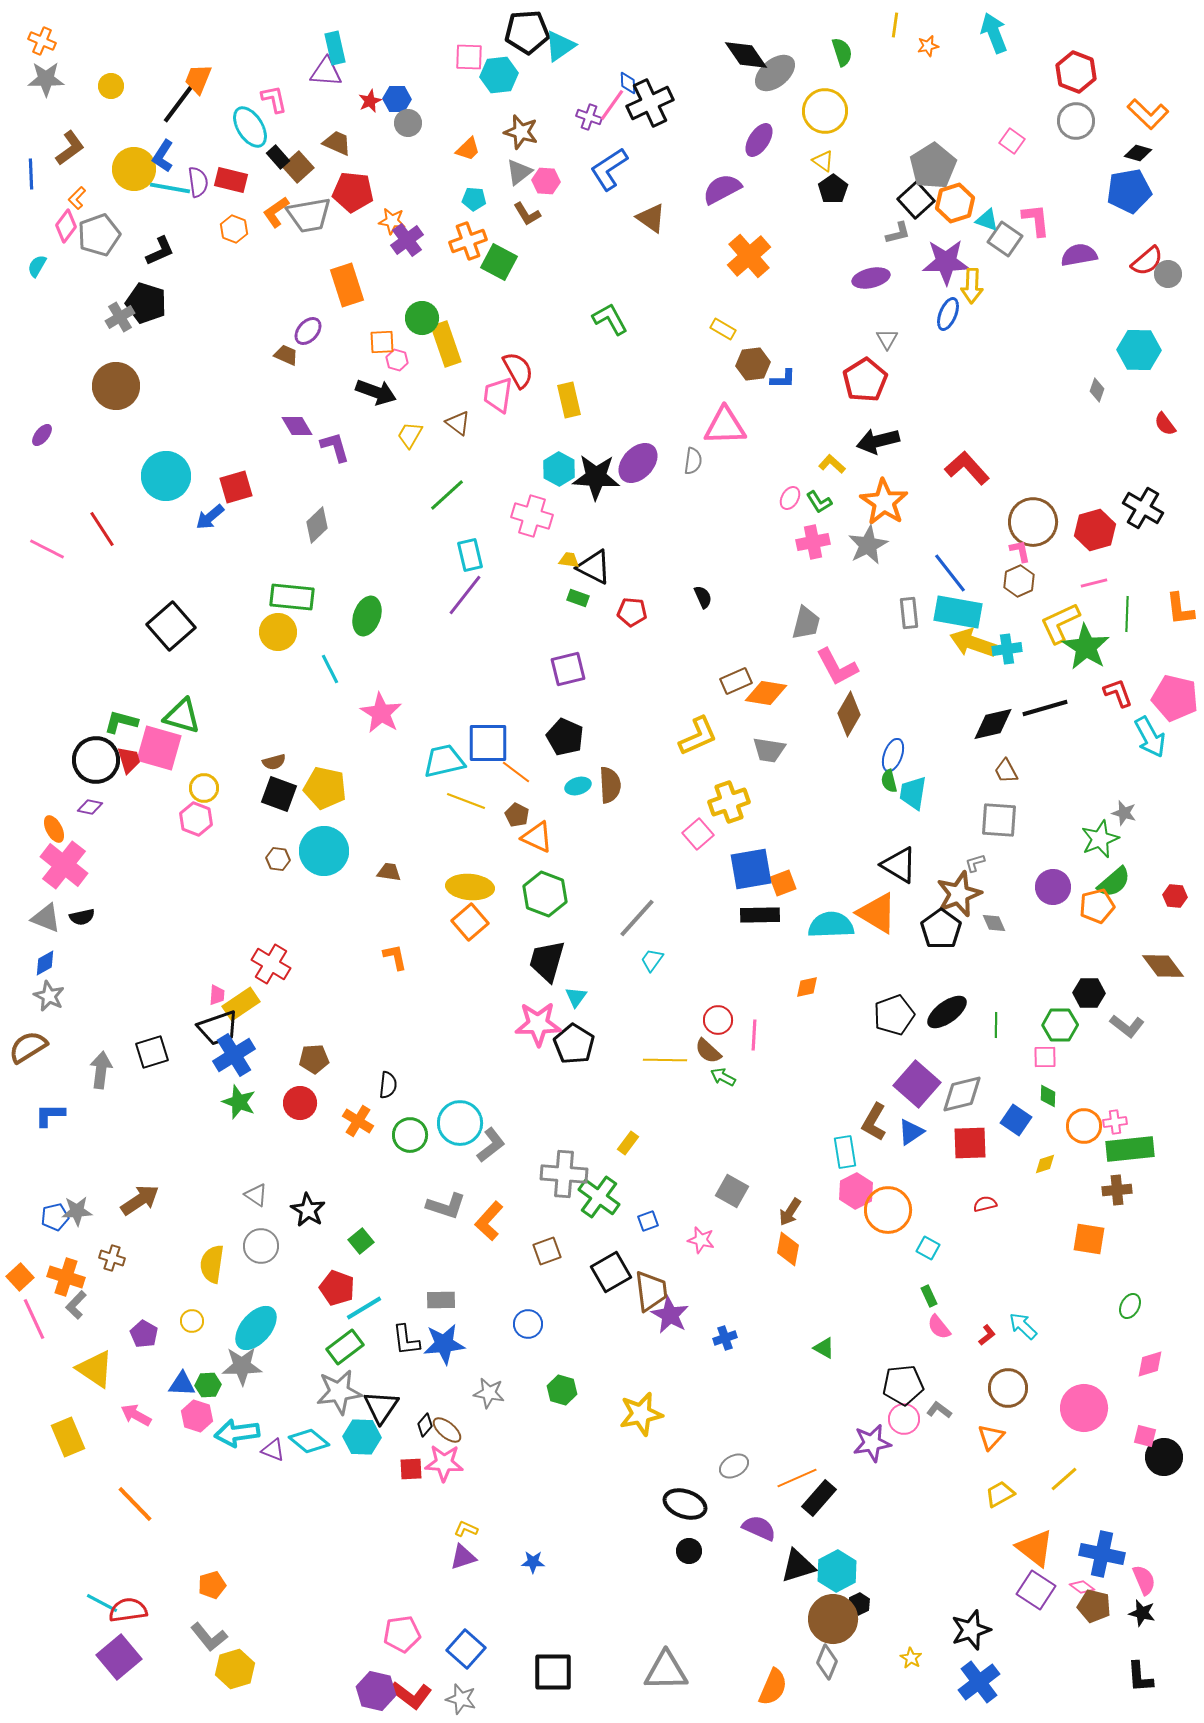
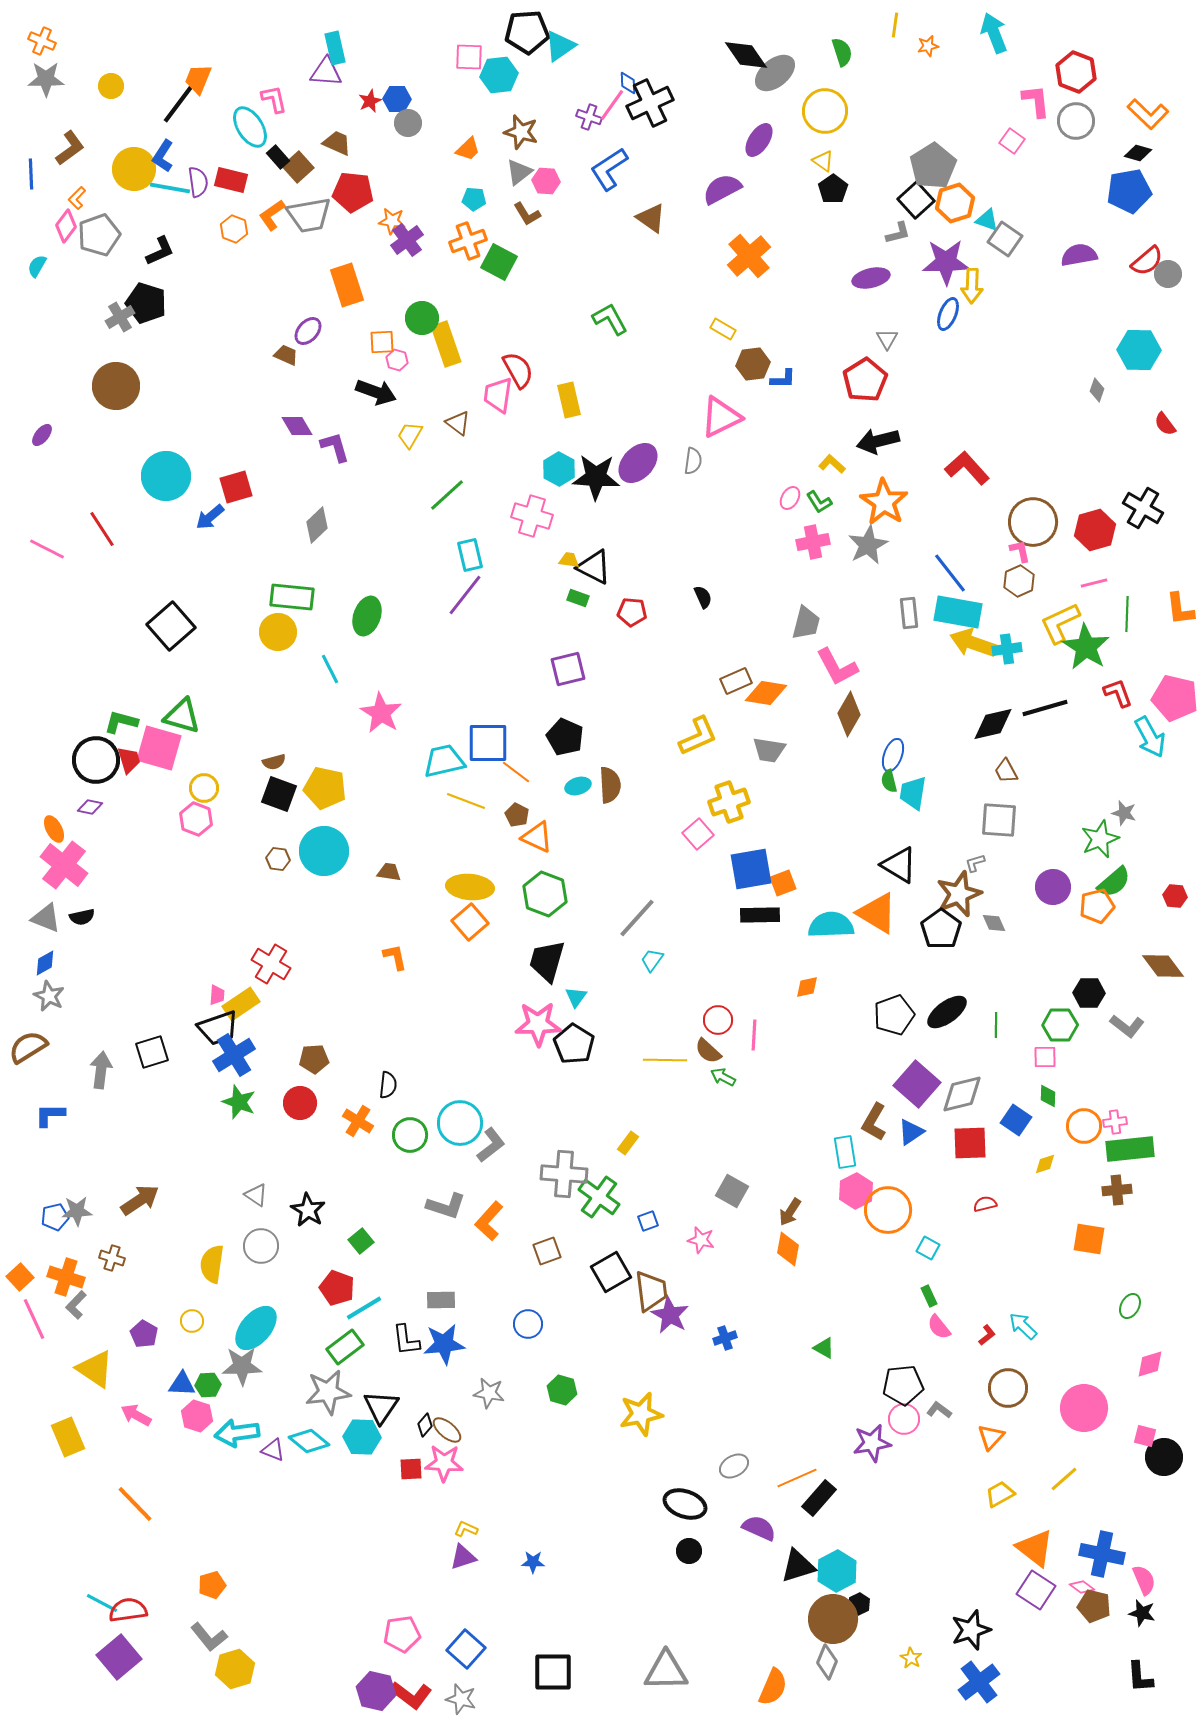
orange L-shape at (276, 212): moved 4 px left, 3 px down
pink L-shape at (1036, 220): moved 119 px up
pink triangle at (725, 426): moved 4 px left, 9 px up; rotated 24 degrees counterclockwise
gray star at (339, 1392): moved 11 px left
